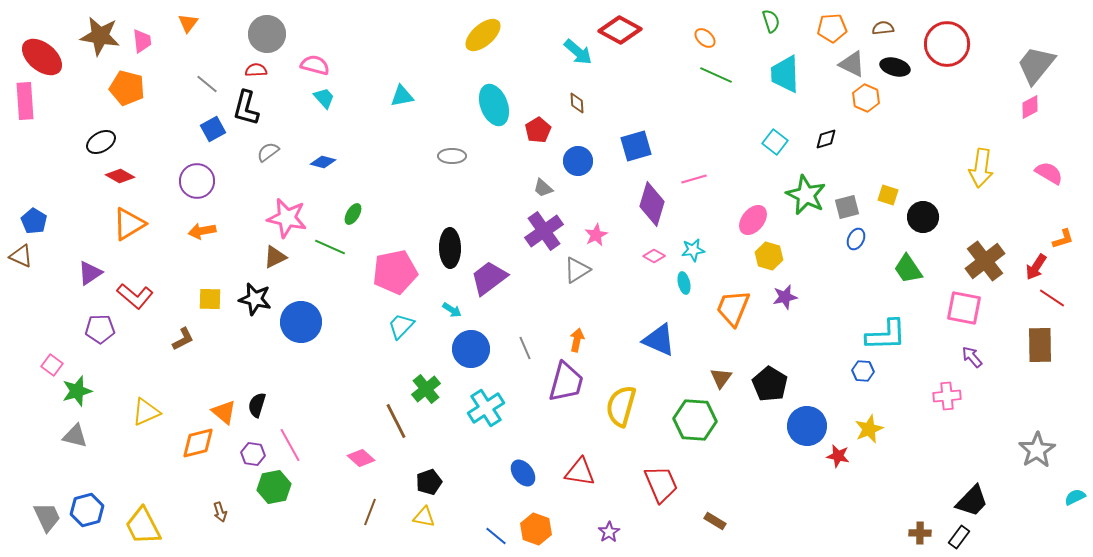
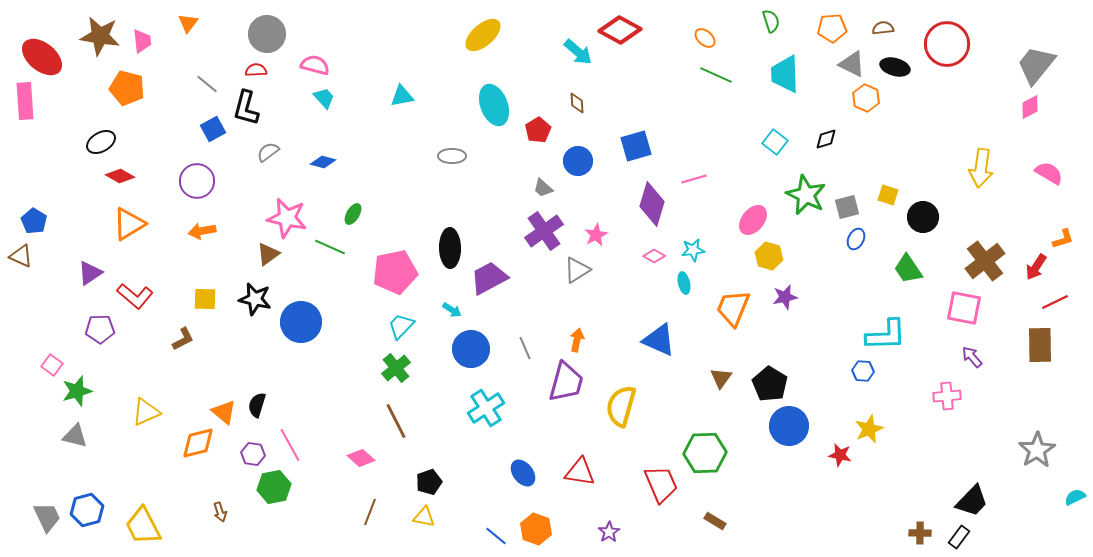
brown triangle at (275, 257): moved 7 px left, 3 px up; rotated 10 degrees counterclockwise
purple trapezoid at (489, 278): rotated 9 degrees clockwise
red line at (1052, 298): moved 3 px right, 4 px down; rotated 60 degrees counterclockwise
yellow square at (210, 299): moved 5 px left
green cross at (426, 389): moved 30 px left, 21 px up
green hexagon at (695, 420): moved 10 px right, 33 px down; rotated 6 degrees counterclockwise
blue circle at (807, 426): moved 18 px left
red star at (838, 456): moved 2 px right, 1 px up
